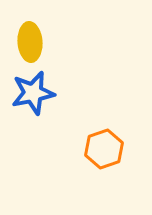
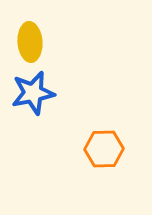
orange hexagon: rotated 18 degrees clockwise
